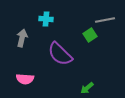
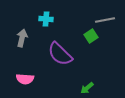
green square: moved 1 px right, 1 px down
